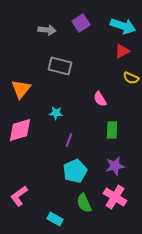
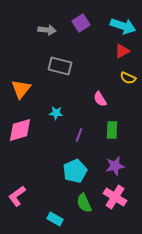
yellow semicircle: moved 3 px left
purple line: moved 10 px right, 5 px up
pink L-shape: moved 2 px left
